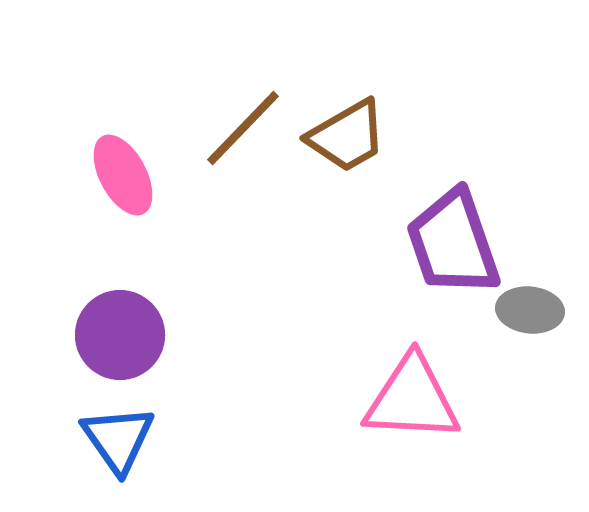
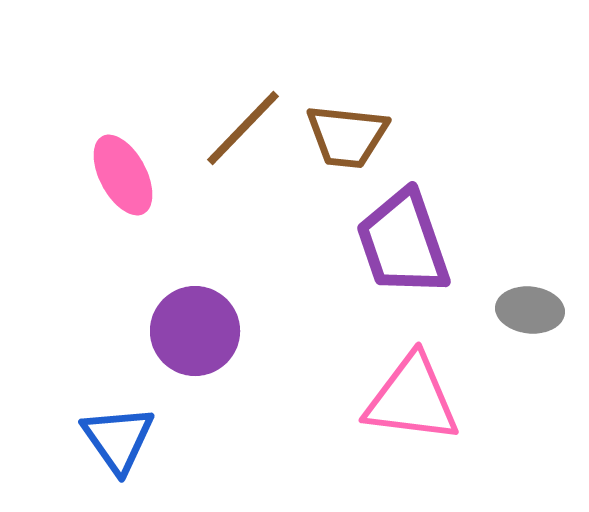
brown trapezoid: rotated 36 degrees clockwise
purple trapezoid: moved 50 px left
purple circle: moved 75 px right, 4 px up
pink triangle: rotated 4 degrees clockwise
